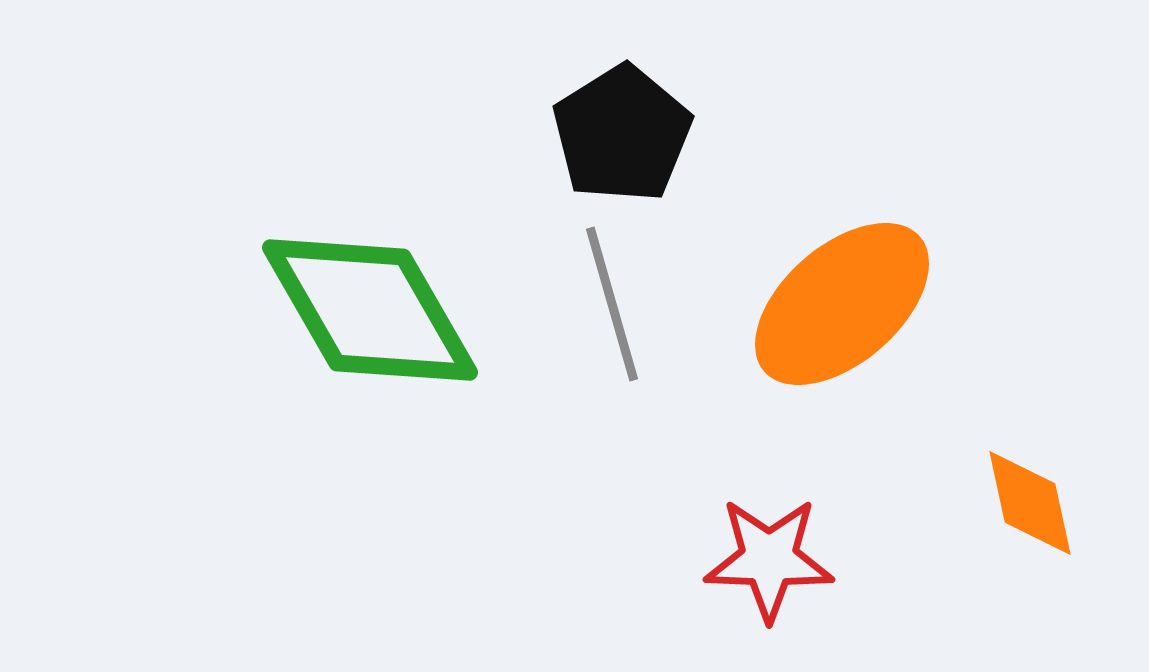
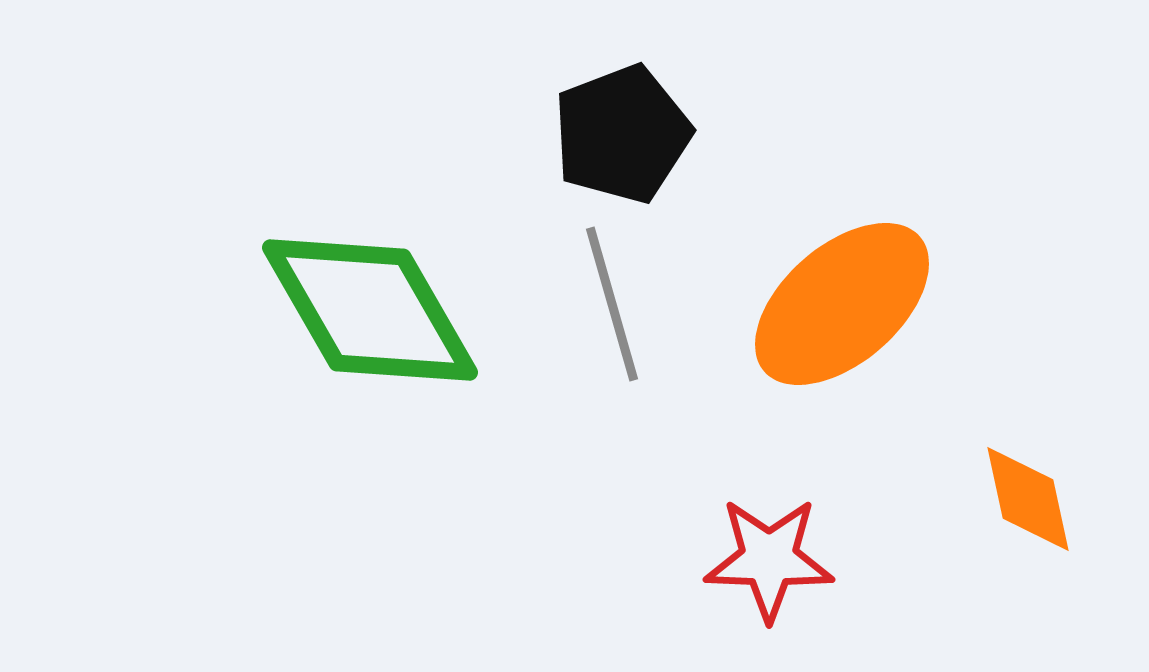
black pentagon: rotated 11 degrees clockwise
orange diamond: moved 2 px left, 4 px up
